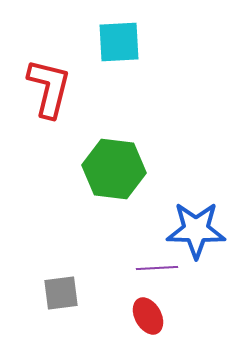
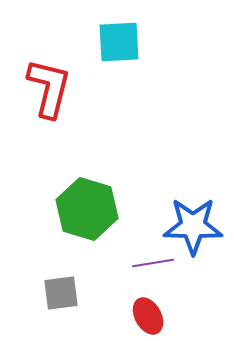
green hexagon: moved 27 px left, 40 px down; rotated 10 degrees clockwise
blue star: moved 3 px left, 4 px up
purple line: moved 4 px left, 5 px up; rotated 6 degrees counterclockwise
